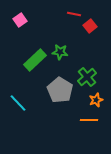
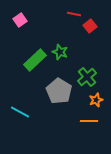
green star: rotated 14 degrees clockwise
gray pentagon: moved 1 px left, 1 px down
cyan line: moved 2 px right, 9 px down; rotated 18 degrees counterclockwise
orange line: moved 1 px down
